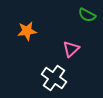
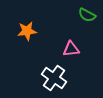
pink triangle: rotated 36 degrees clockwise
